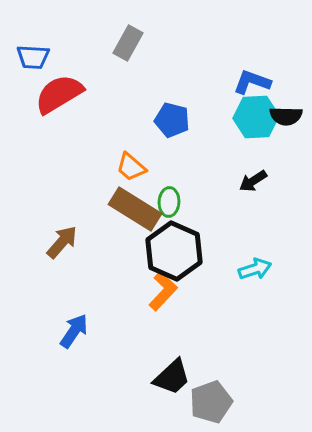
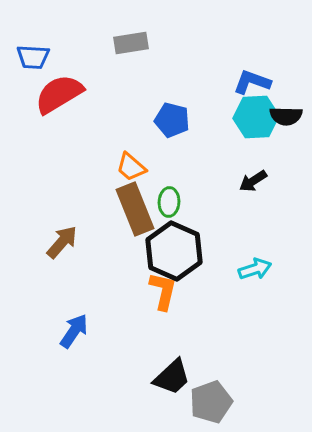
gray rectangle: moved 3 px right; rotated 52 degrees clockwise
brown rectangle: rotated 36 degrees clockwise
orange L-shape: rotated 30 degrees counterclockwise
